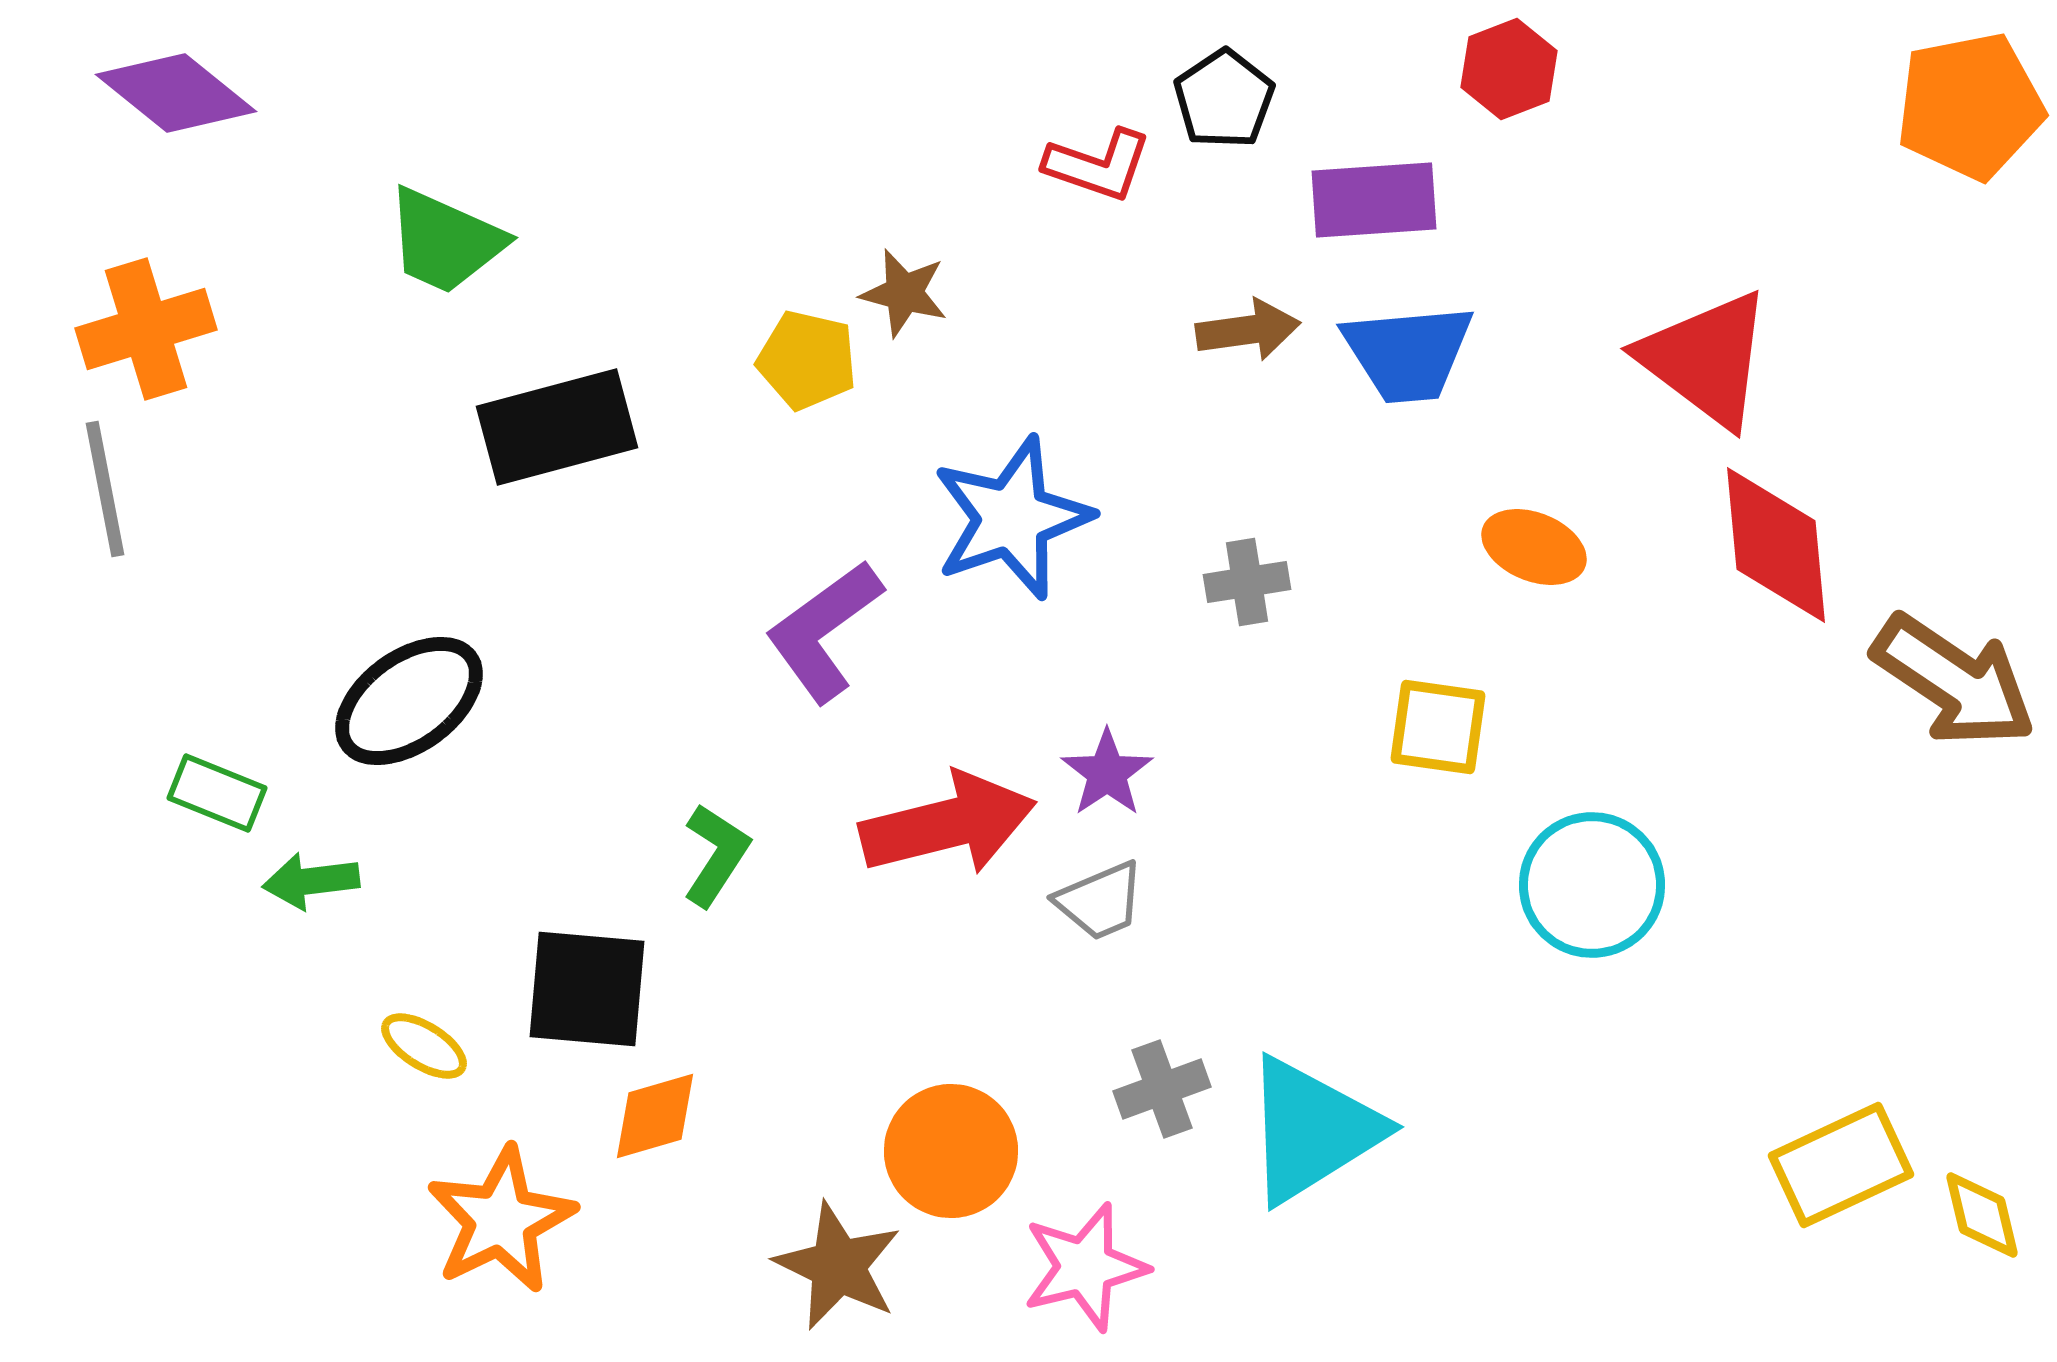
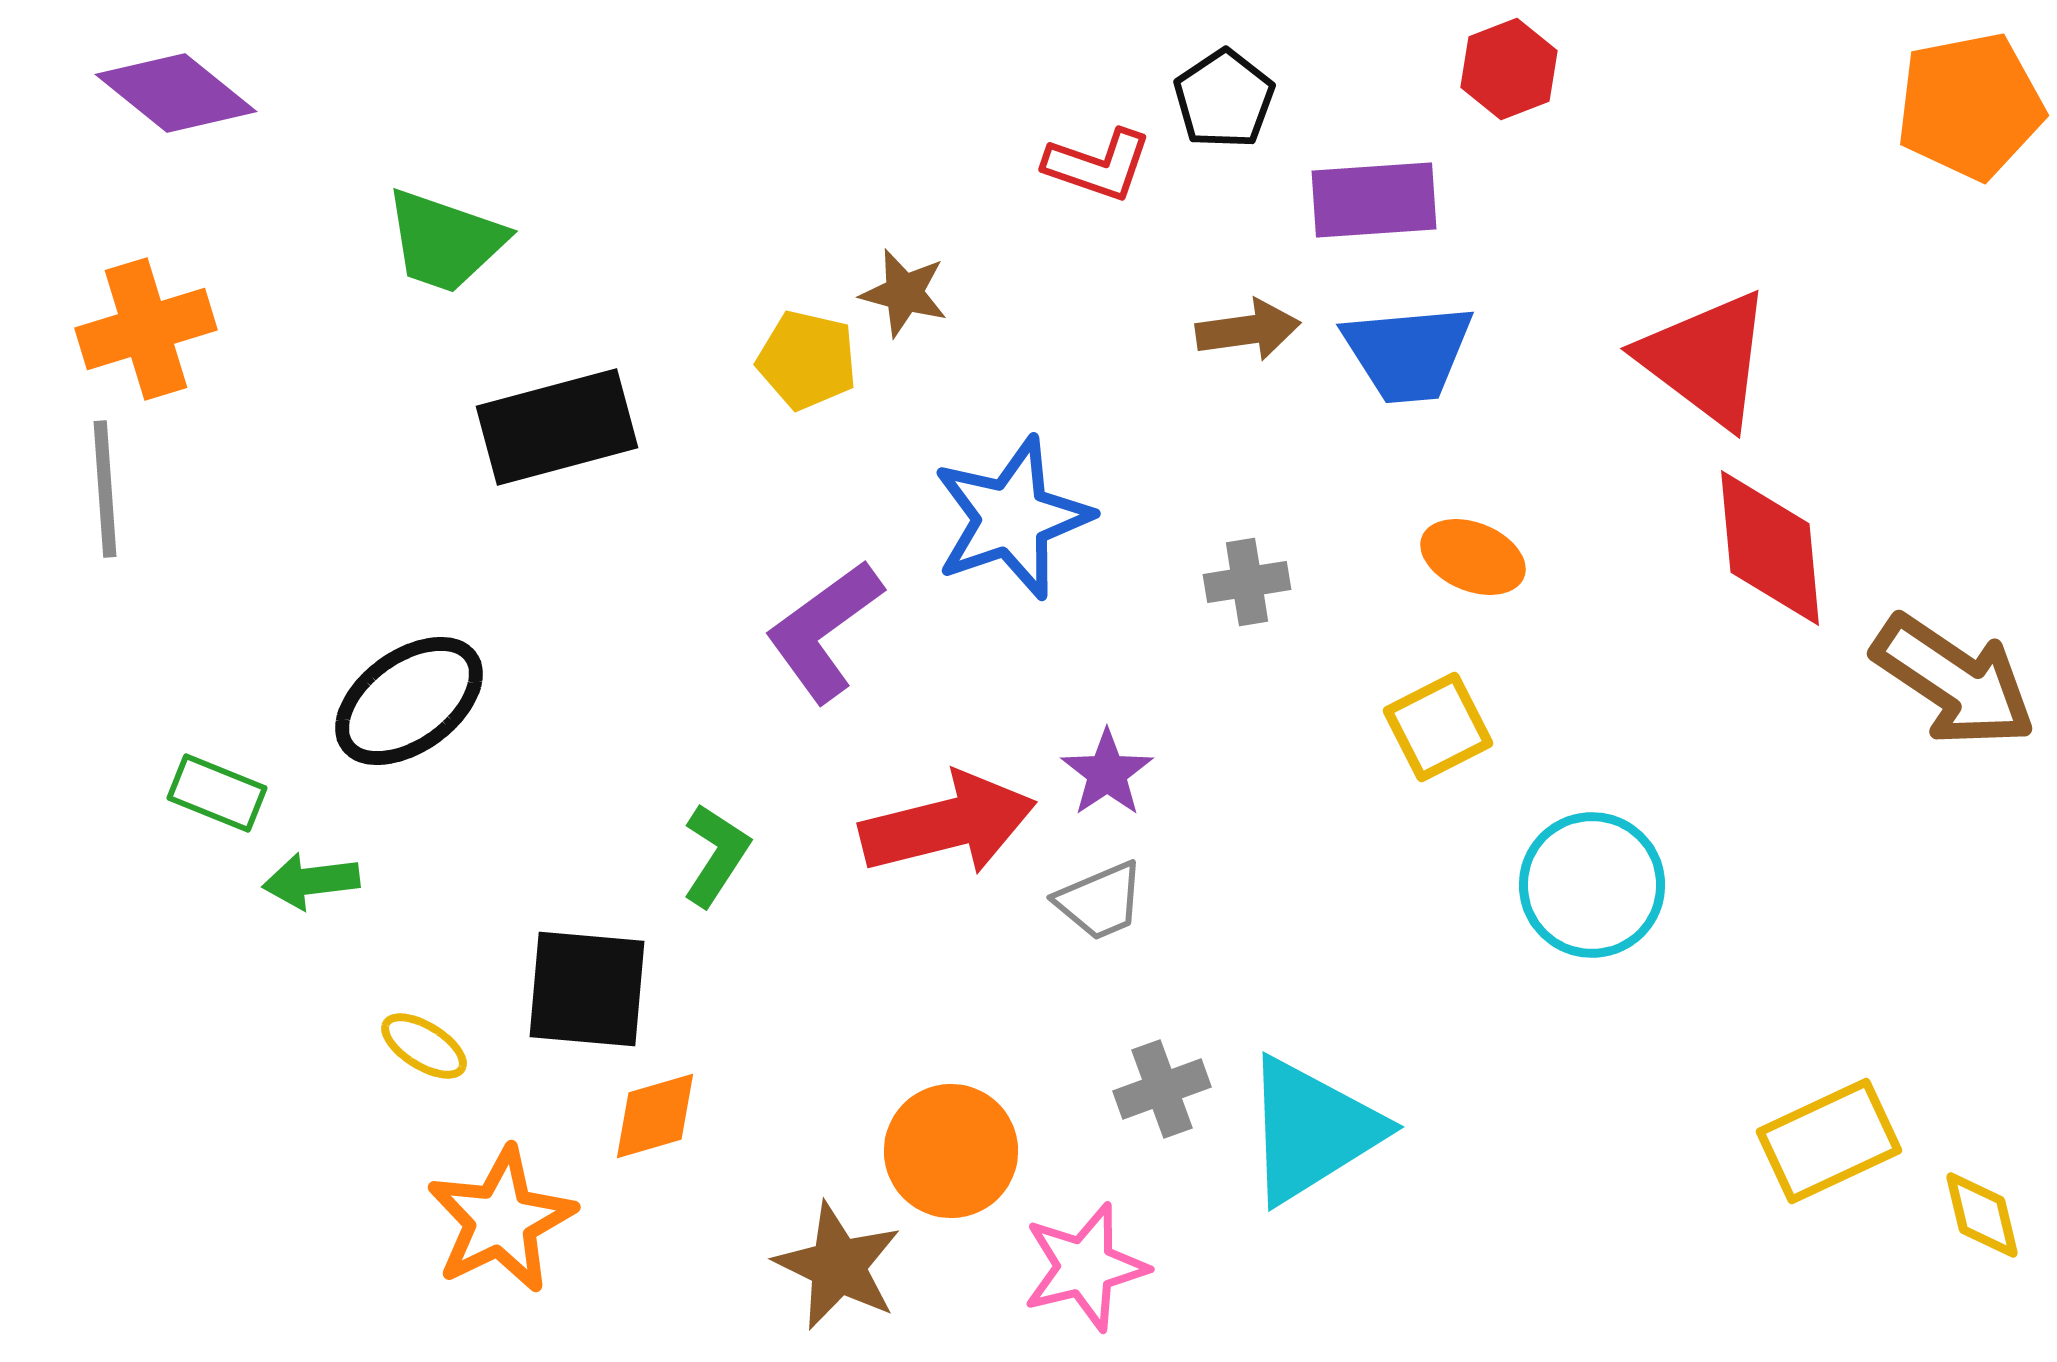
green trapezoid at (445, 241): rotated 5 degrees counterclockwise
gray line at (105, 489): rotated 7 degrees clockwise
red diamond at (1776, 545): moved 6 px left, 3 px down
orange ellipse at (1534, 547): moved 61 px left, 10 px down
yellow square at (1438, 727): rotated 35 degrees counterclockwise
yellow rectangle at (1841, 1165): moved 12 px left, 24 px up
